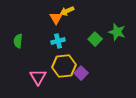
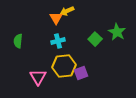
green star: rotated 12 degrees clockwise
purple square: rotated 24 degrees clockwise
